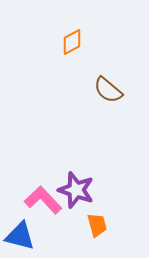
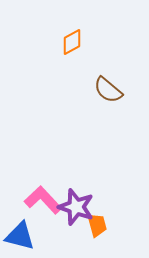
purple star: moved 17 px down
